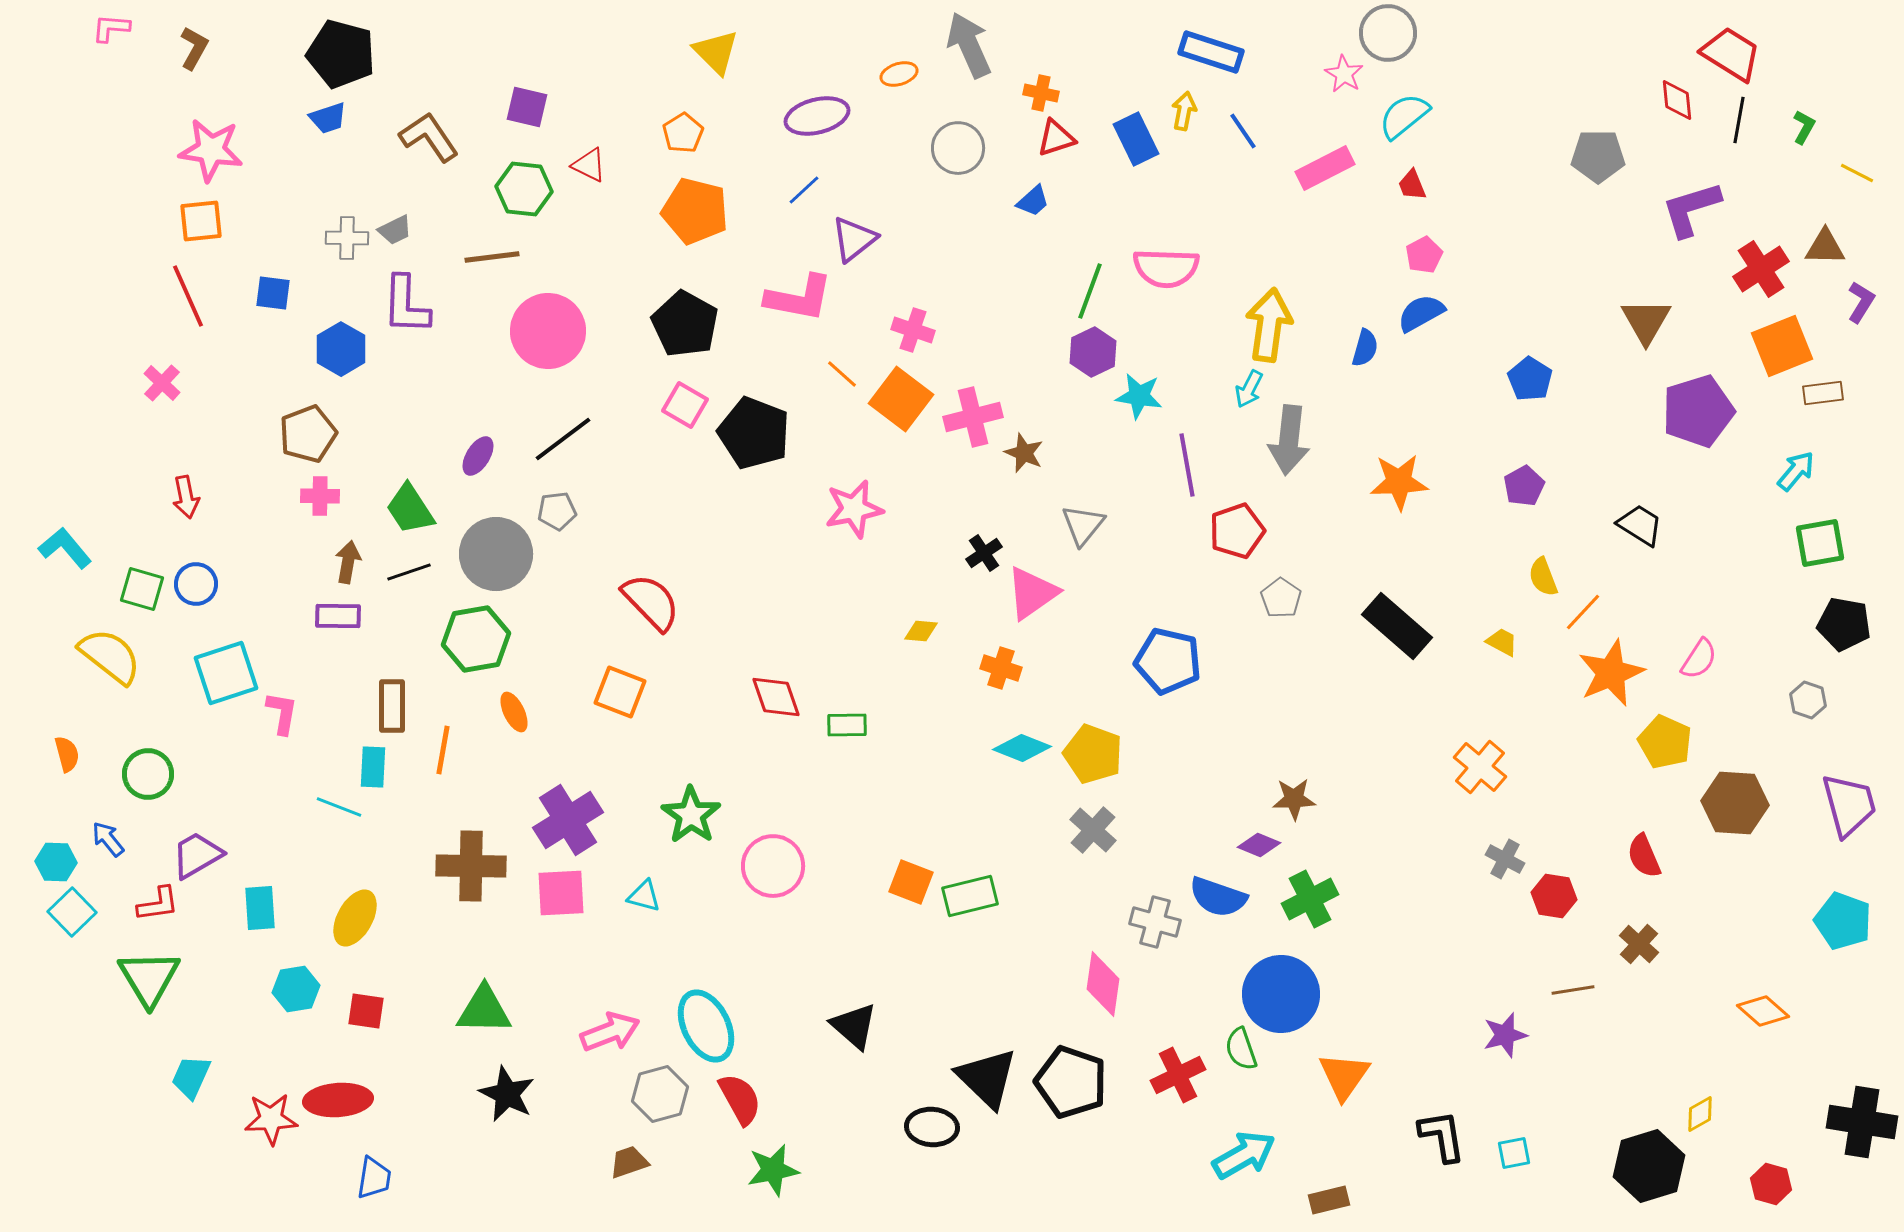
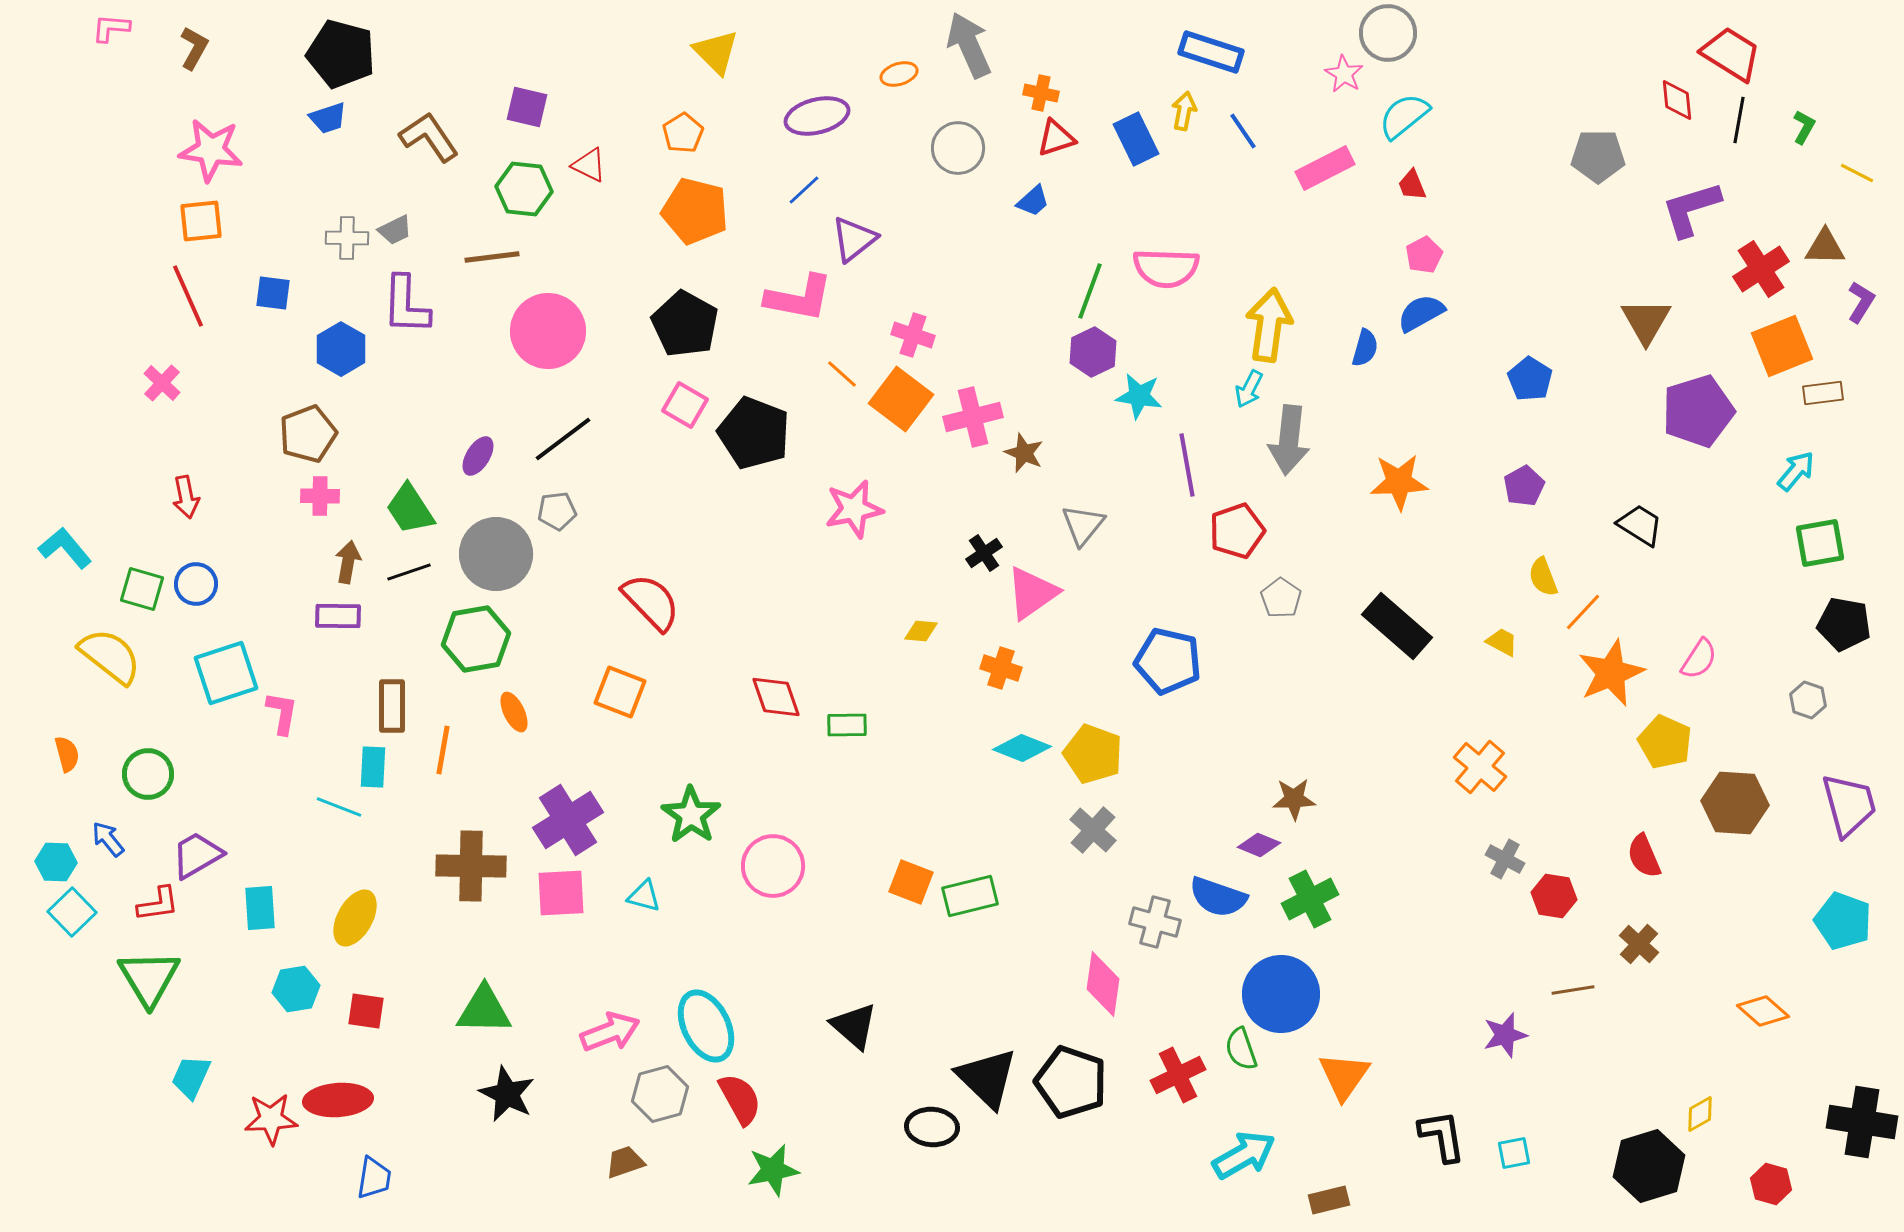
pink cross at (913, 330): moved 5 px down
brown trapezoid at (629, 1162): moved 4 px left
